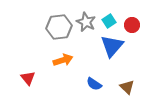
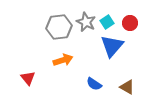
cyan square: moved 2 px left, 1 px down
red circle: moved 2 px left, 2 px up
brown triangle: rotated 14 degrees counterclockwise
